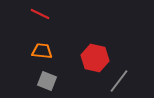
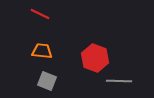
red hexagon: rotated 8 degrees clockwise
gray line: rotated 55 degrees clockwise
